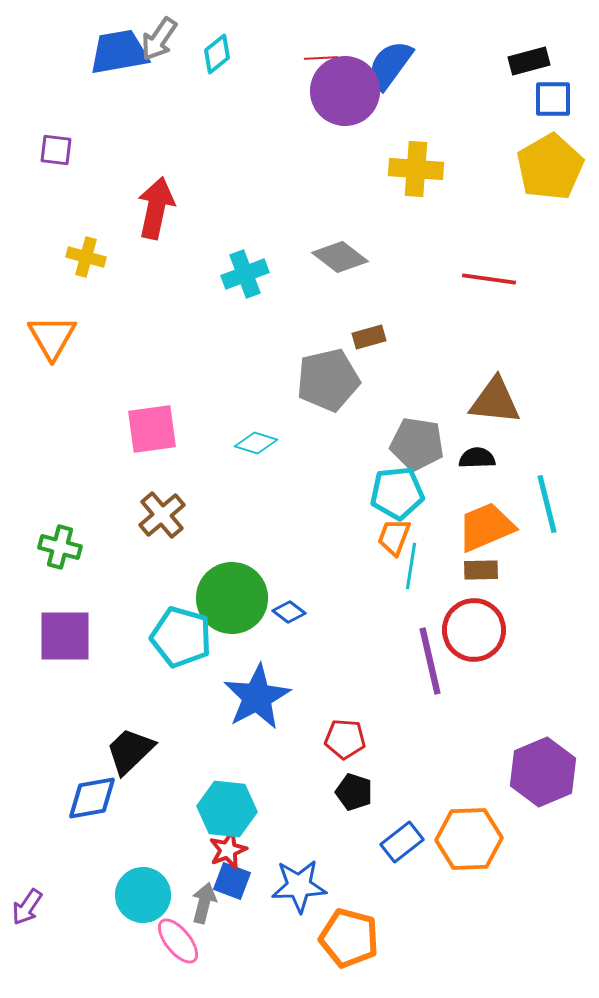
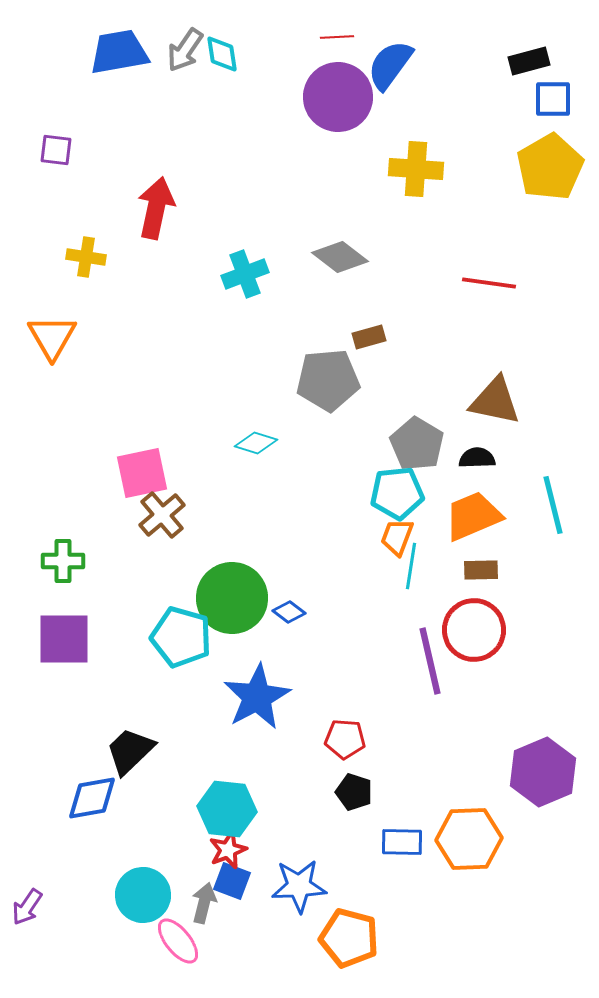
gray arrow at (159, 39): moved 26 px right, 11 px down
cyan diamond at (217, 54): moved 5 px right; rotated 60 degrees counterclockwise
red line at (321, 58): moved 16 px right, 21 px up
purple circle at (345, 91): moved 7 px left, 6 px down
yellow cross at (86, 257): rotated 6 degrees counterclockwise
red line at (489, 279): moved 4 px down
gray pentagon at (328, 380): rotated 8 degrees clockwise
brown triangle at (495, 401): rotated 6 degrees clockwise
pink square at (152, 429): moved 10 px left, 44 px down; rotated 4 degrees counterclockwise
gray pentagon at (417, 444): rotated 22 degrees clockwise
cyan line at (547, 504): moved 6 px right, 1 px down
orange trapezoid at (486, 527): moved 13 px left, 11 px up
orange trapezoid at (394, 537): moved 3 px right
green cross at (60, 547): moved 3 px right, 14 px down; rotated 15 degrees counterclockwise
purple square at (65, 636): moved 1 px left, 3 px down
blue rectangle at (402, 842): rotated 39 degrees clockwise
